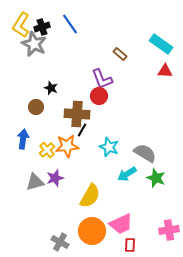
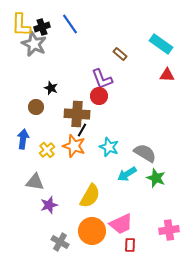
yellow L-shape: rotated 30 degrees counterclockwise
red triangle: moved 2 px right, 4 px down
orange star: moved 7 px right; rotated 25 degrees clockwise
purple star: moved 6 px left, 27 px down
gray triangle: rotated 24 degrees clockwise
